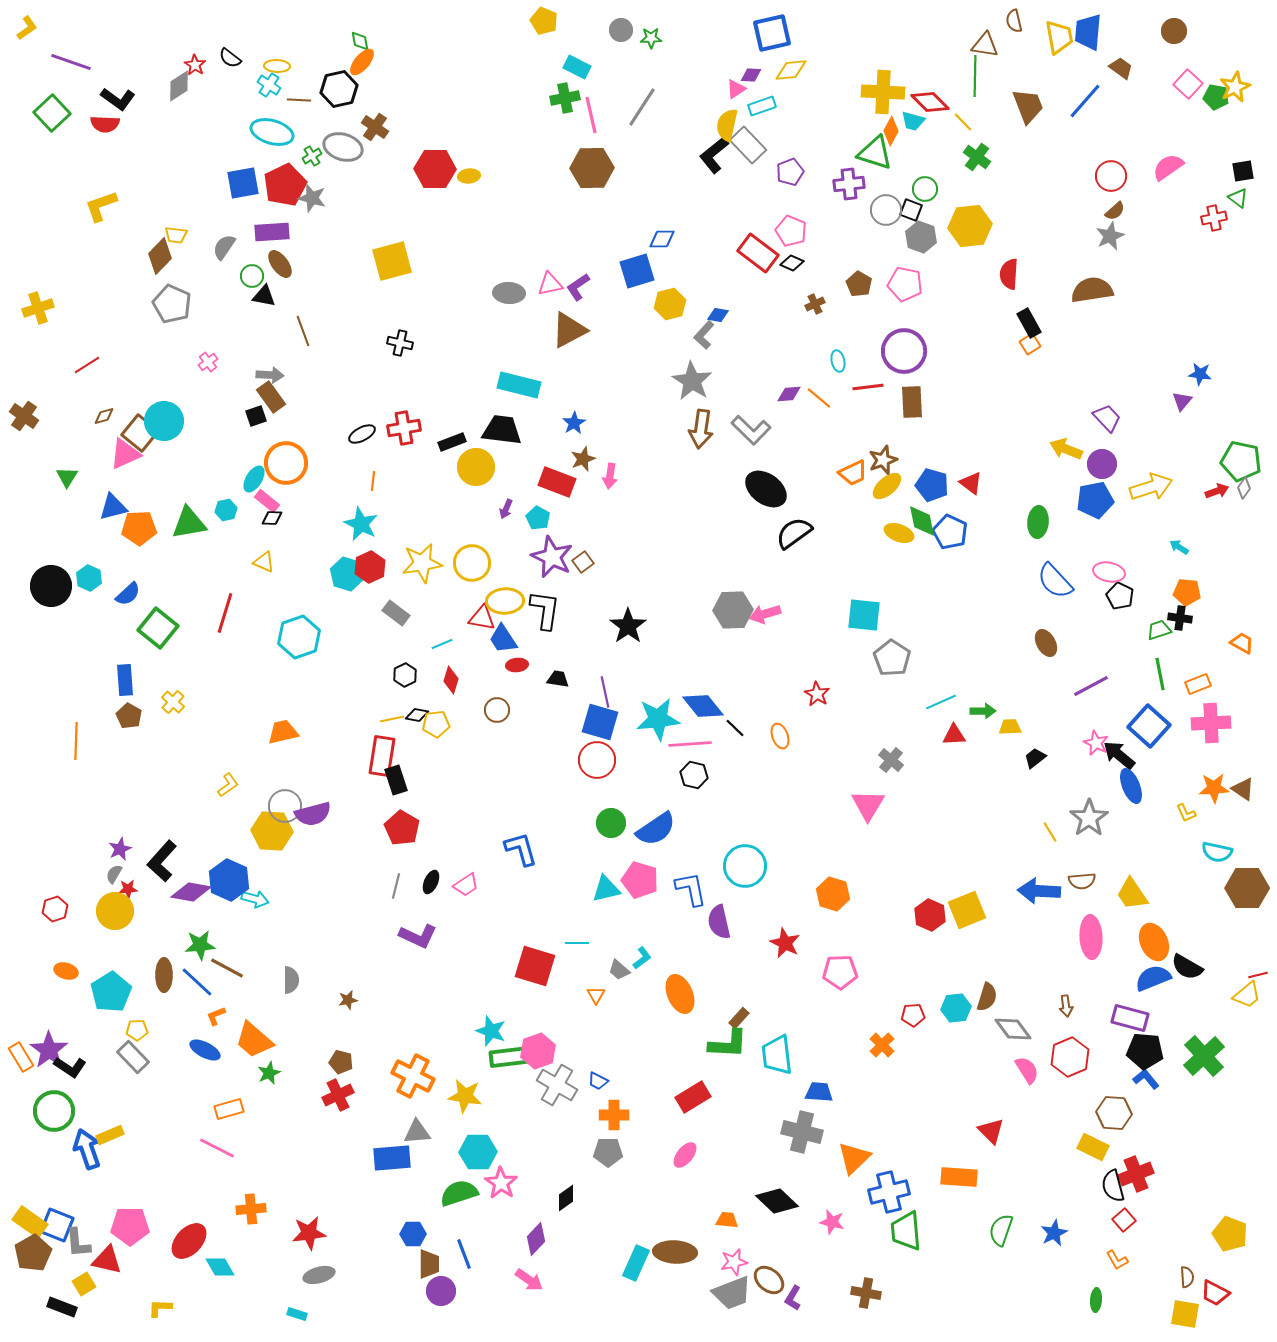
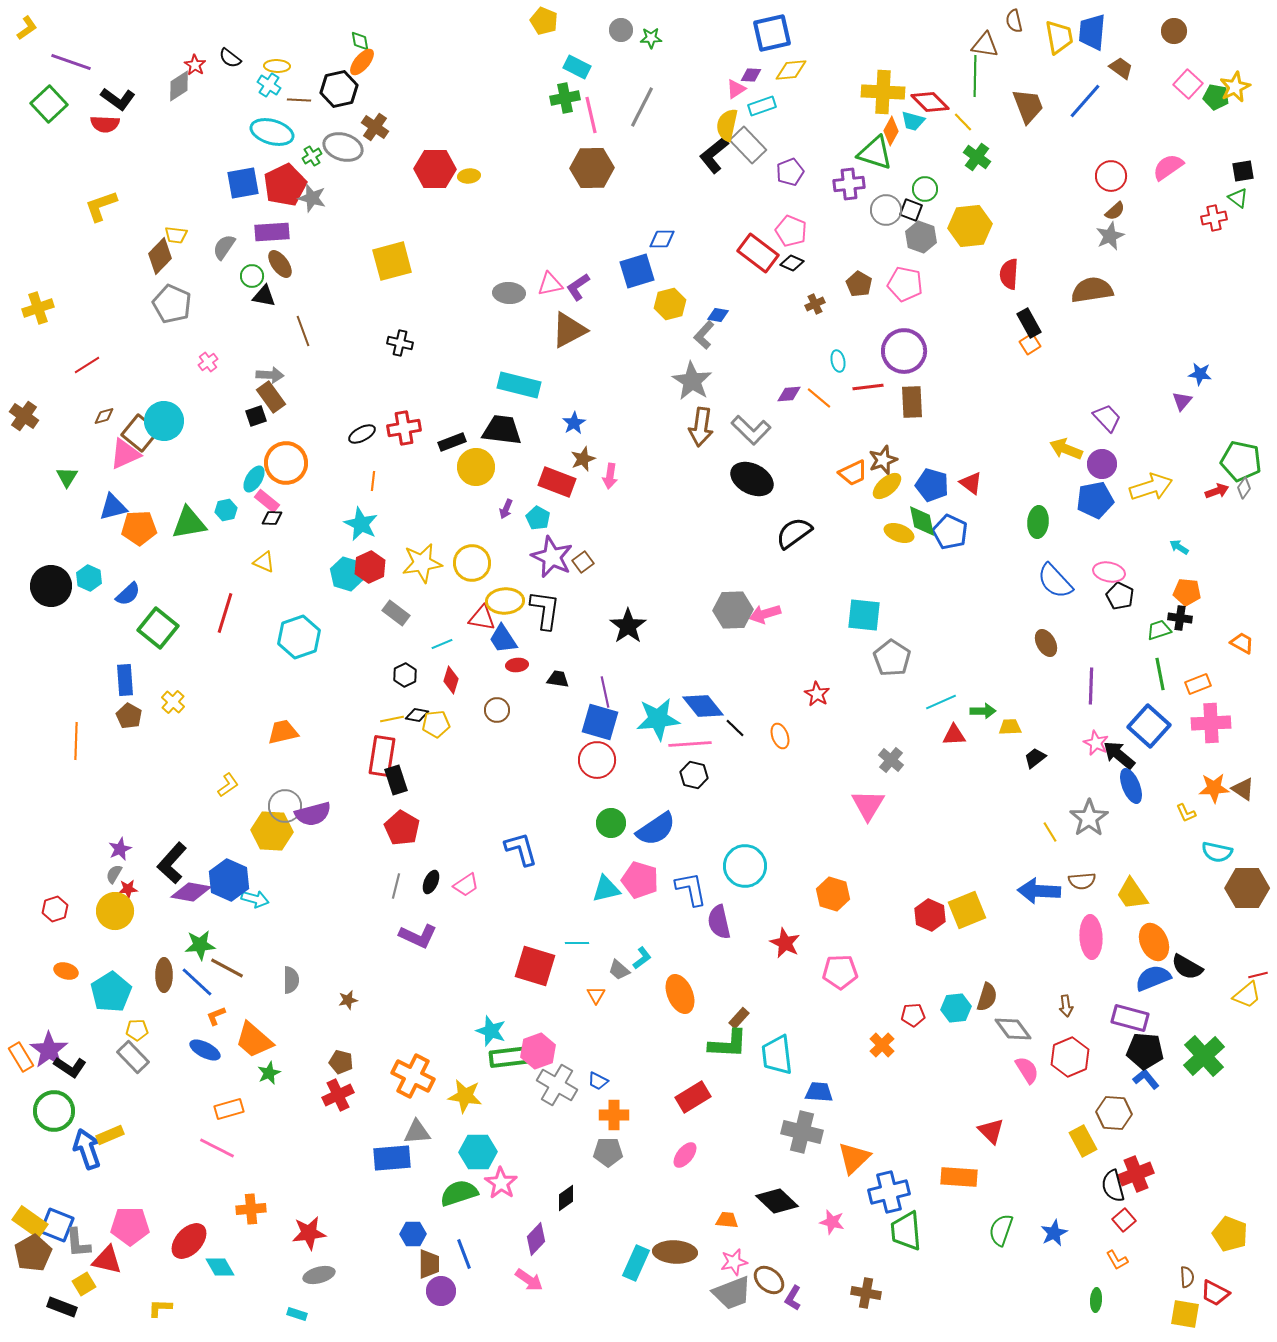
blue trapezoid at (1088, 32): moved 4 px right
gray line at (642, 107): rotated 6 degrees counterclockwise
green square at (52, 113): moved 3 px left, 9 px up
brown arrow at (701, 429): moved 2 px up
black ellipse at (766, 489): moved 14 px left, 10 px up; rotated 9 degrees counterclockwise
purple line at (1091, 686): rotated 60 degrees counterclockwise
black L-shape at (162, 861): moved 10 px right, 2 px down
yellow rectangle at (1093, 1147): moved 10 px left, 6 px up; rotated 36 degrees clockwise
